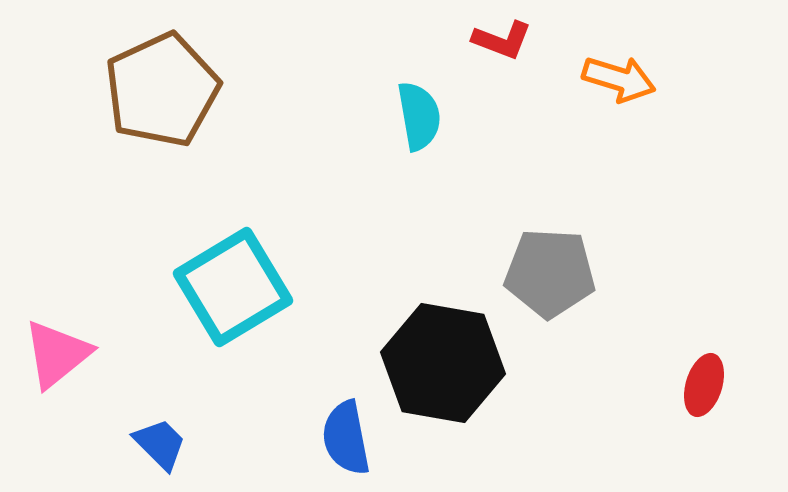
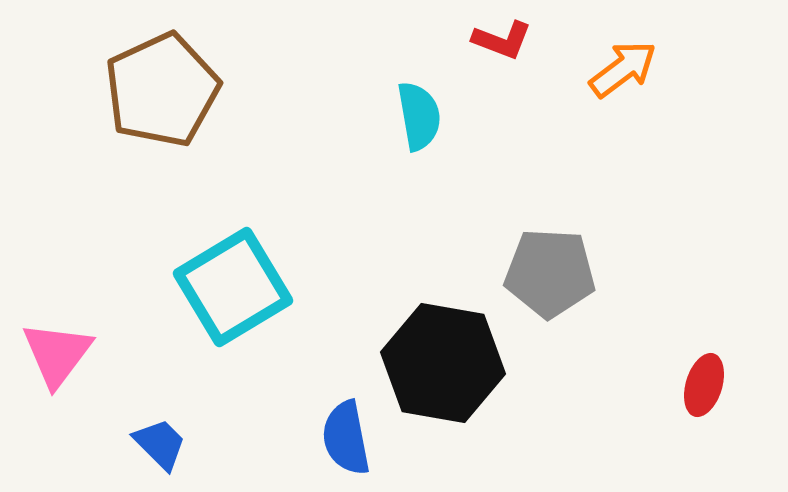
orange arrow: moved 4 px right, 10 px up; rotated 54 degrees counterclockwise
pink triangle: rotated 14 degrees counterclockwise
